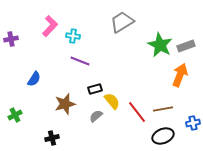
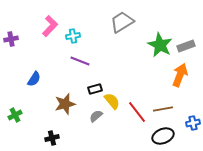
cyan cross: rotated 16 degrees counterclockwise
